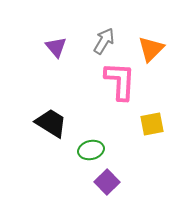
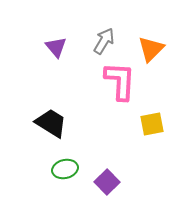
green ellipse: moved 26 px left, 19 px down
